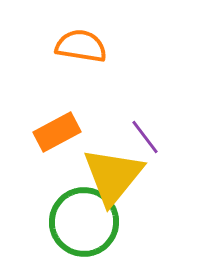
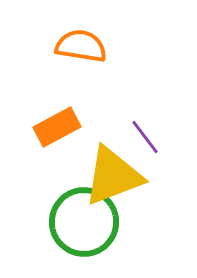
orange rectangle: moved 5 px up
yellow triangle: rotated 30 degrees clockwise
